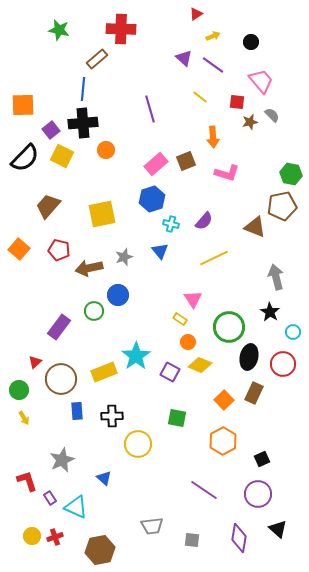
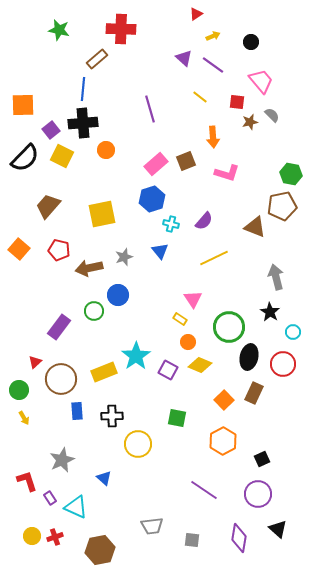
purple square at (170, 372): moved 2 px left, 2 px up
